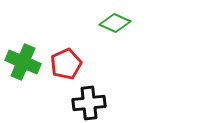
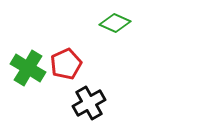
green cross: moved 5 px right, 6 px down; rotated 8 degrees clockwise
black cross: rotated 24 degrees counterclockwise
